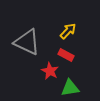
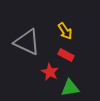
yellow arrow: moved 3 px left; rotated 102 degrees clockwise
red star: moved 1 px down
